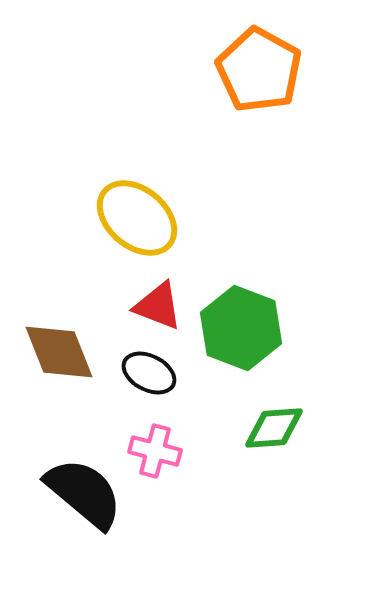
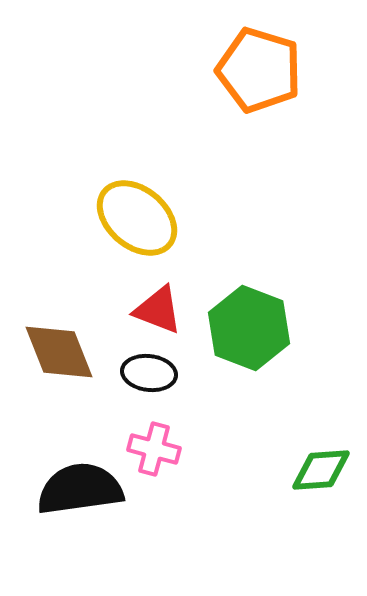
orange pentagon: rotated 12 degrees counterclockwise
red triangle: moved 4 px down
green hexagon: moved 8 px right
black ellipse: rotated 20 degrees counterclockwise
green diamond: moved 47 px right, 42 px down
pink cross: moved 1 px left, 2 px up
black semicircle: moved 4 px left, 4 px up; rotated 48 degrees counterclockwise
